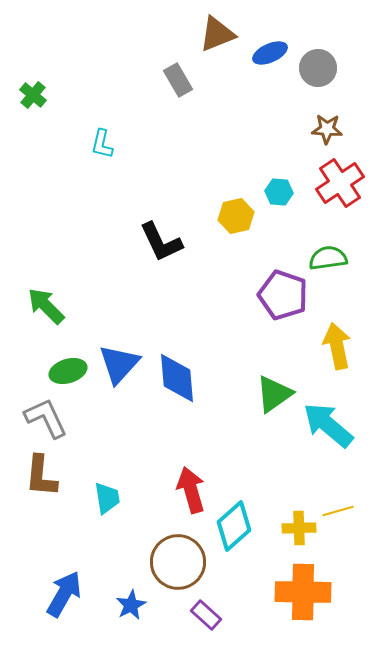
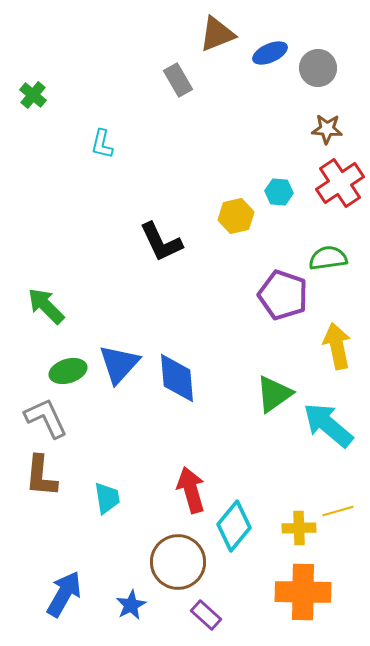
cyan diamond: rotated 9 degrees counterclockwise
